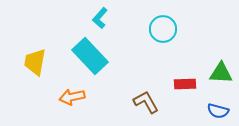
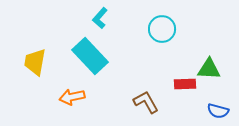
cyan circle: moved 1 px left
green triangle: moved 12 px left, 4 px up
